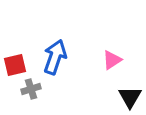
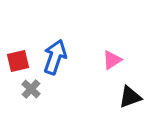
red square: moved 3 px right, 4 px up
gray cross: rotated 30 degrees counterclockwise
black triangle: rotated 40 degrees clockwise
